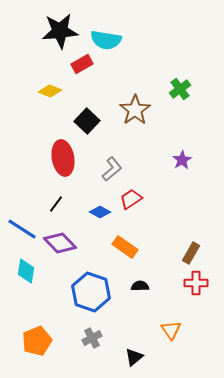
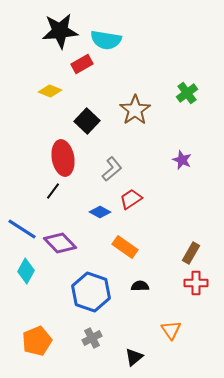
green cross: moved 7 px right, 4 px down
purple star: rotated 18 degrees counterclockwise
black line: moved 3 px left, 13 px up
cyan diamond: rotated 20 degrees clockwise
